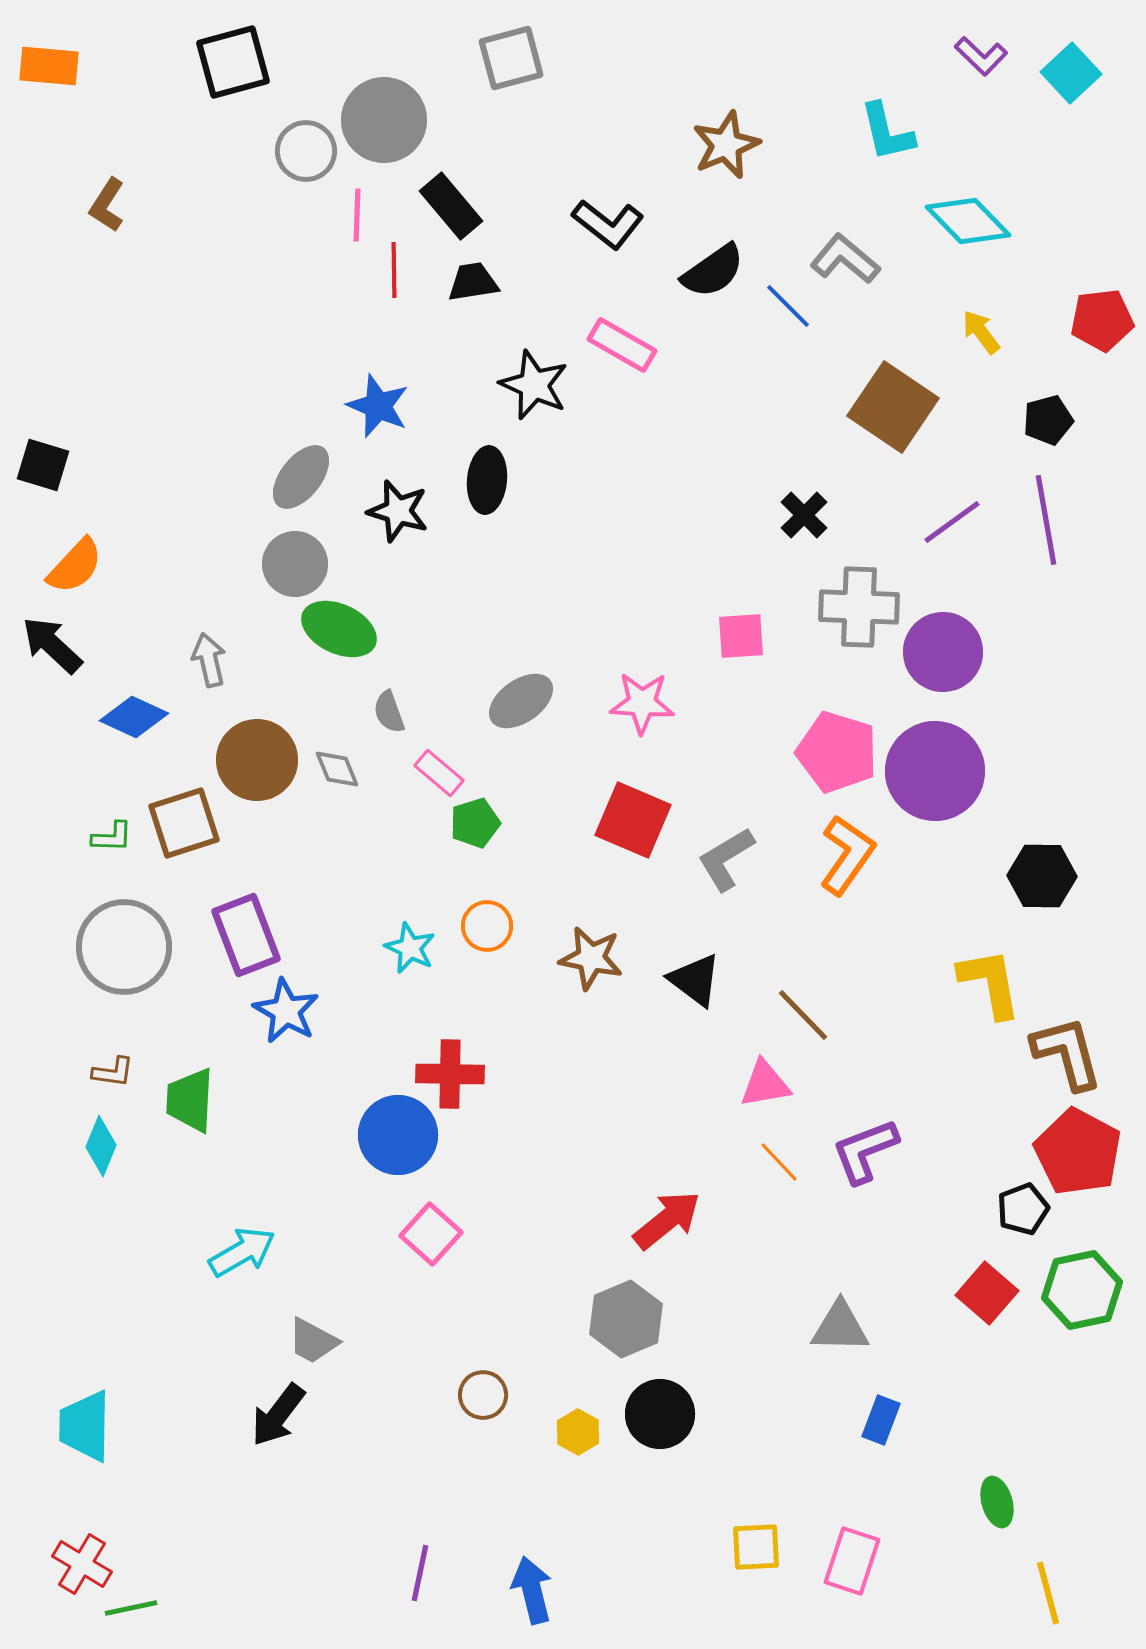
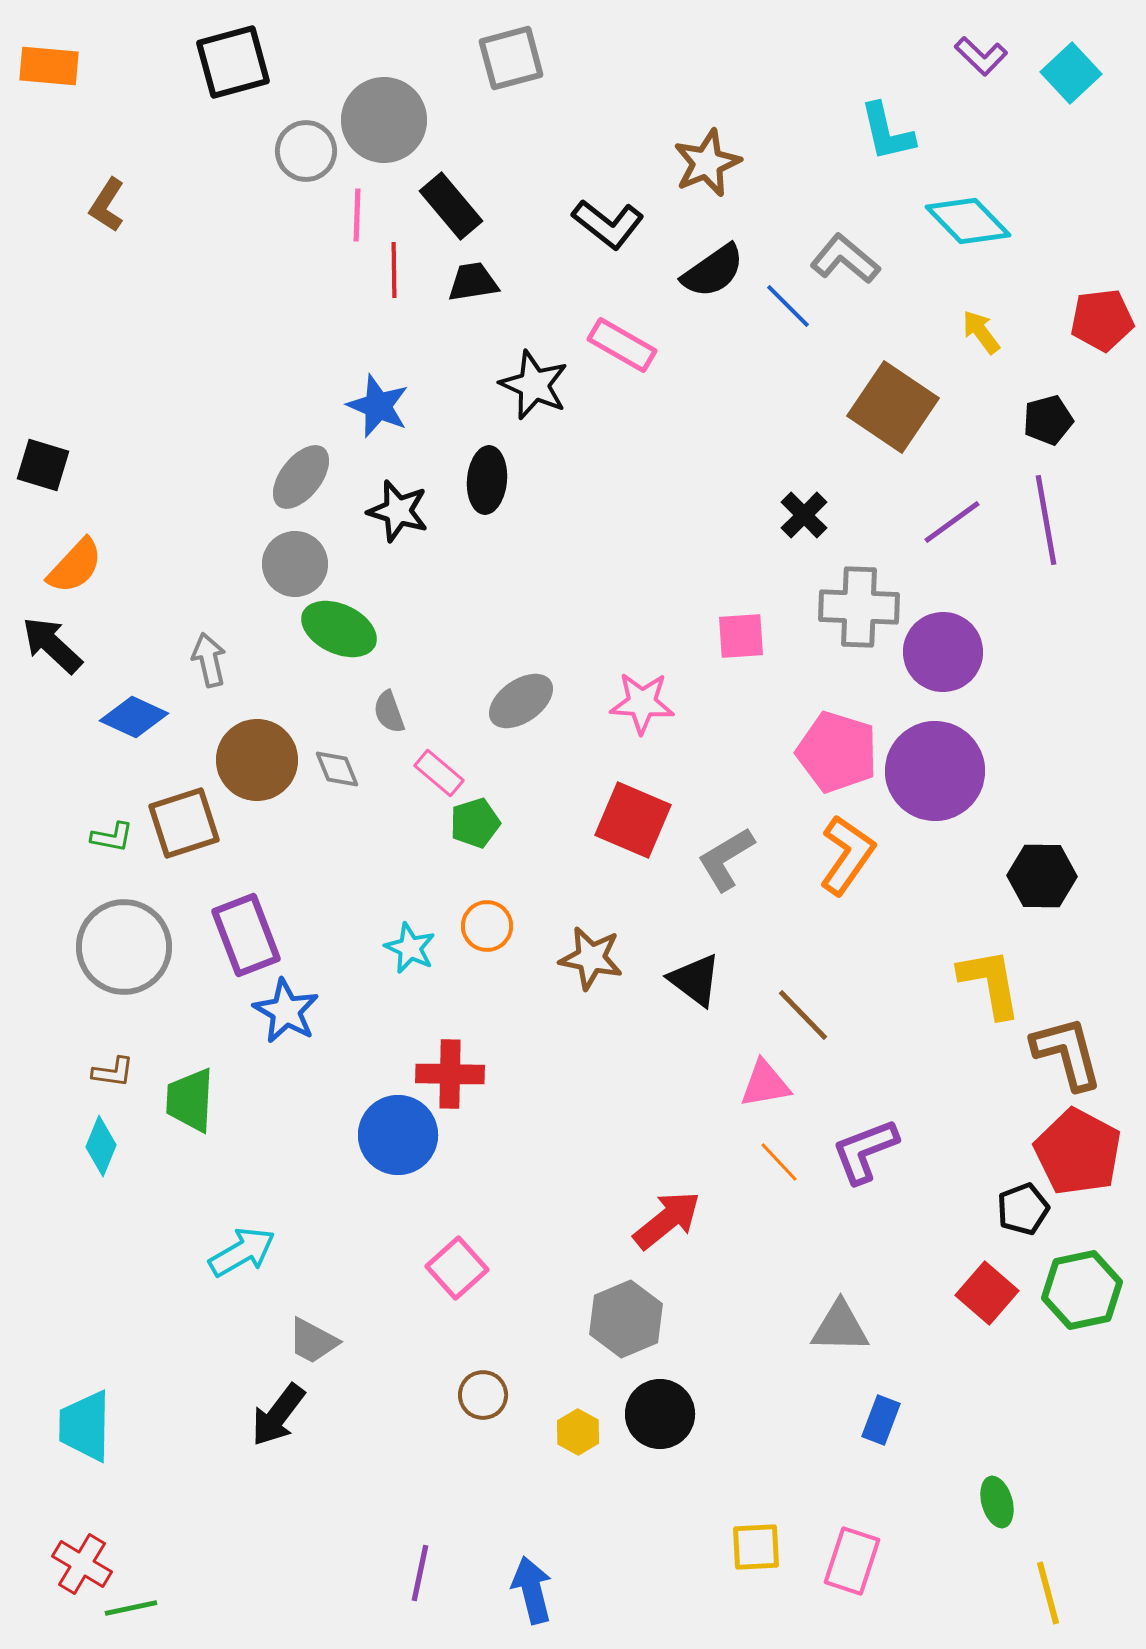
brown star at (726, 145): moved 19 px left, 18 px down
green L-shape at (112, 837): rotated 9 degrees clockwise
pink square at (431, 1234): moved 26 px right, 34 px down; rotated 6 degrees clockwise
